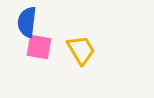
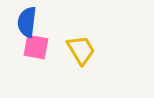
pink square: moved 3 px left
